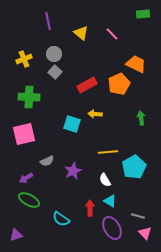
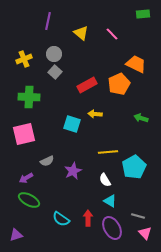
purple line: rotated 24 degrees clockwise
green arrow: rotated 64 degrees counterclockwise
red arrow: moved 2 px left, 10 px down
